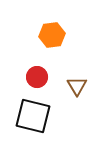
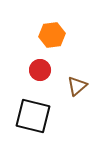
red circle: moved 3 px right, 7 px up
brown triangle: rotated 20 degrees clockwise
